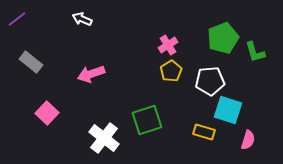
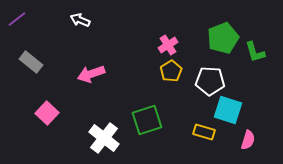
white arrow: moved 2 px left, 1 px down
white pentagon: rotated 8 degrees clockwise
